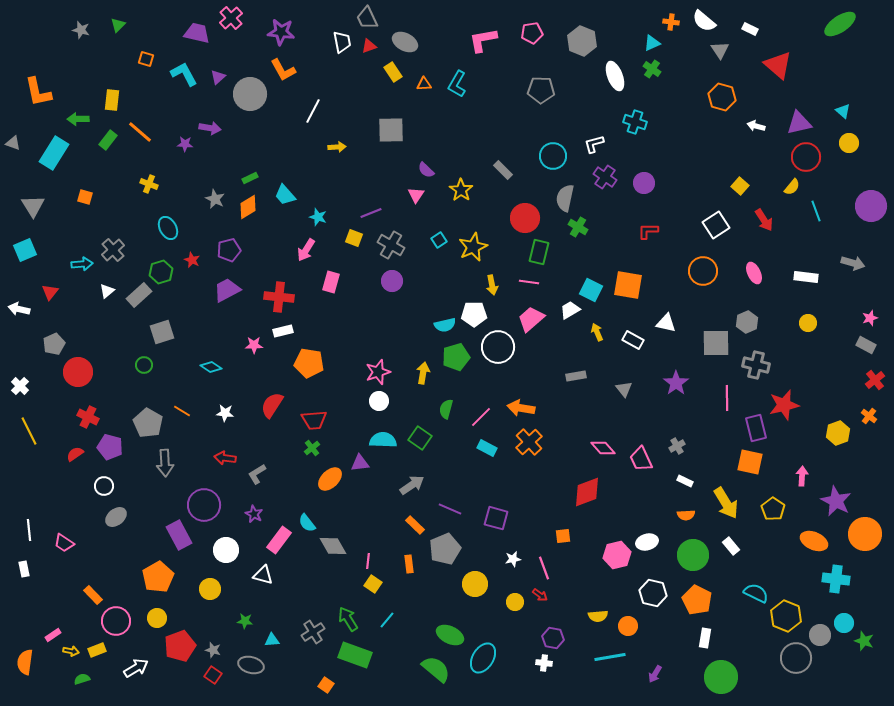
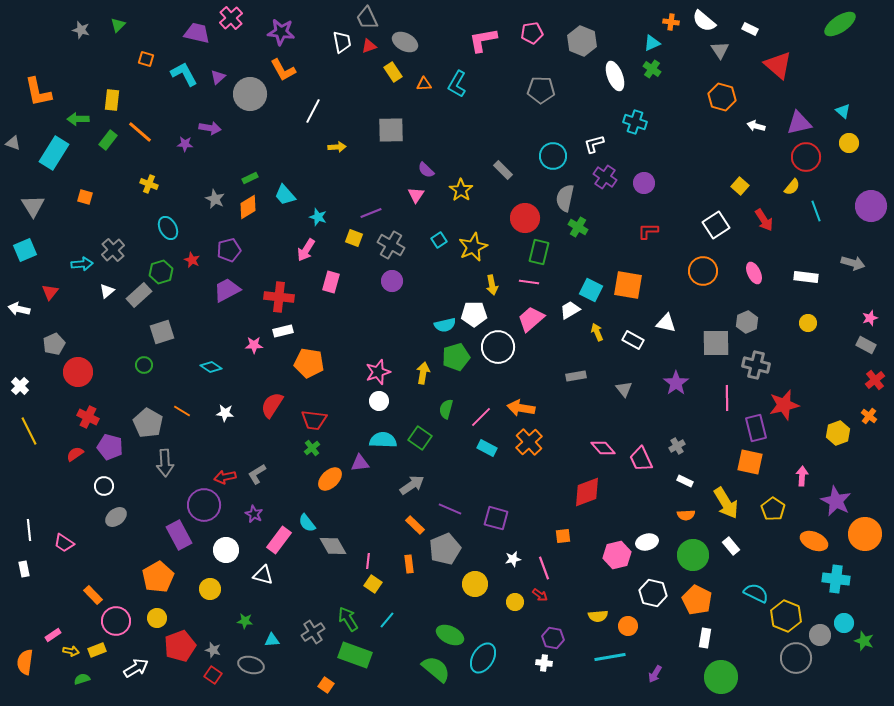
red trapezoid at (314, 420): rotated 12 degrees clockwise
red arrow at (225, 458): moved 19 px down; rotated 20 degrees counterclockwise
